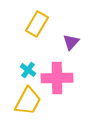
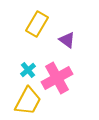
purple triangle: moved 4 px left, 2 px up; rotated 36 degrees counterclockwise
cyan cross: rotated 14 degrees clockwise
pink cross: rotated 28 degrees counterclockwise
